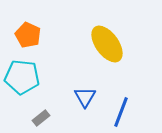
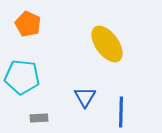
orange pentagon: moved 11 px up
blue line: rotated 20 degrees counterclockwise
gray rectangle: moved 2 px left; rotated 36 degrees clockwise
